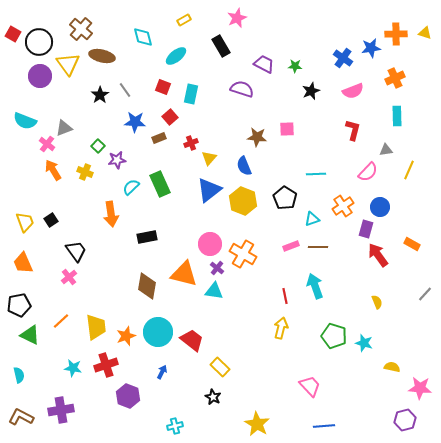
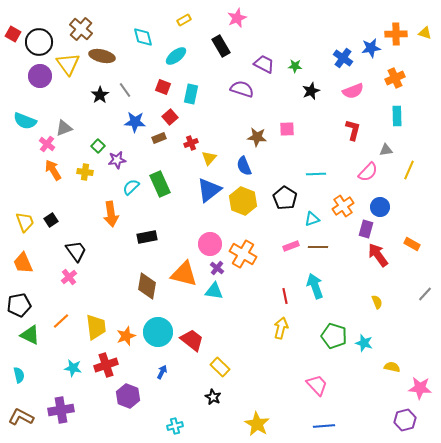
yellow cross at (85, 172): rotated 14 degrees counterclockwise
pink trapezoid at (310, 386): moved 7 px right, 1 px up
